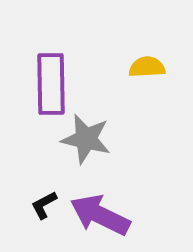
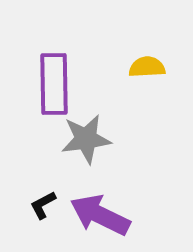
purple rectangle: moved 3 px right
gray star: rotated 21 degrees counterclockwise
black L-shape: moved 1 px left
